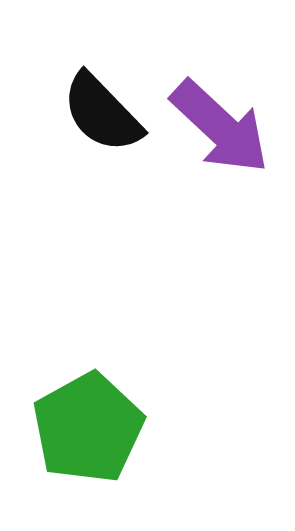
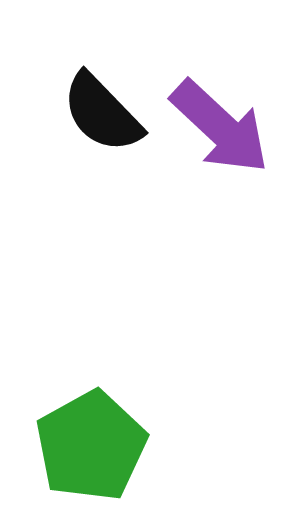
green pentagon: moved 3 px right, 18 px down
